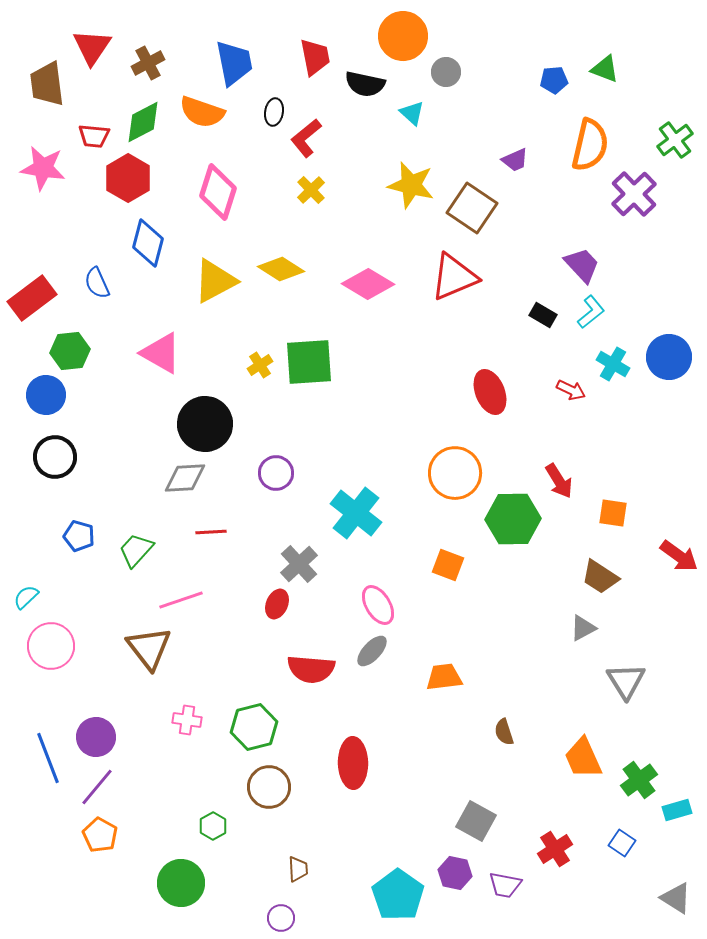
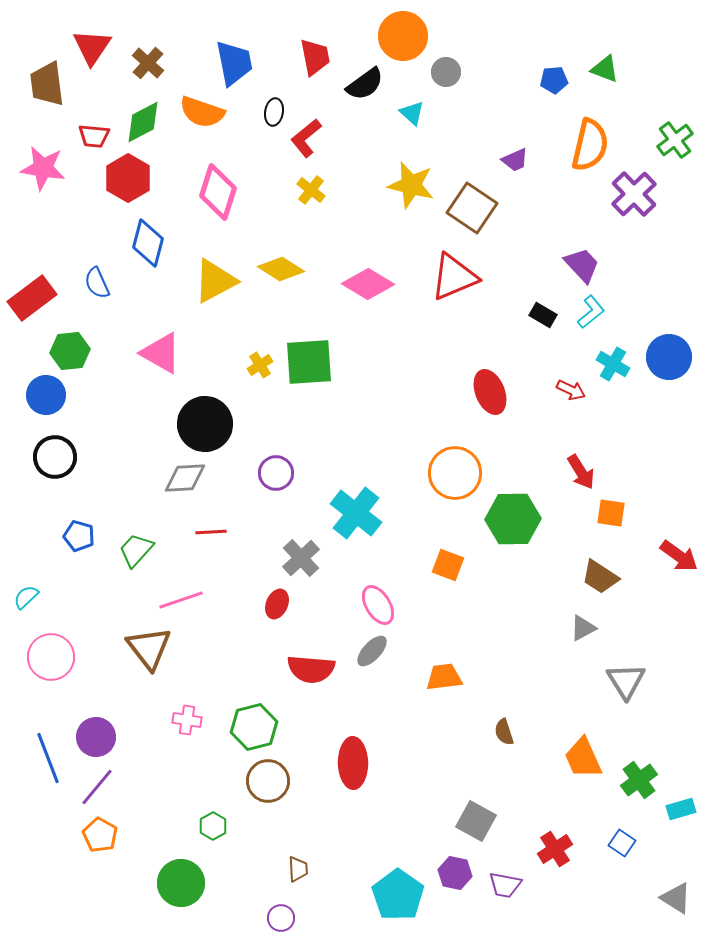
brown cross at (148, 63): rotated 20 degrees counterclockwise
black semicircle at (365, 84): rotated 48 degrees counterclockwise
yellow cross at (311, 190): rotated 8 degrees counterclockwise
red arrow at (559, 481): moved 22 px right, 9 px up
orange square at (613, 513): moved 2 px left
gray cross at (299, 564): moved 2 px right, 6 px up
pink circle at (51, 646): moved 11 px down
brown circle at (269, 787): moved 1 px left, 6 px up
cyan rectangle at (677, 810): moved 4 px right, 1 px up
